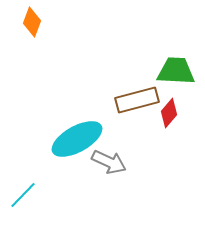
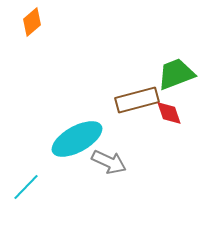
orange diamond: rotated 28 degrees clockwise
green trapezoid: moved 3 px down; rotated 24 degrees counterclockwise
red diamond: rotated 60 degrees counterclockwise
cyan line: moved 3 px right, 8 px up
